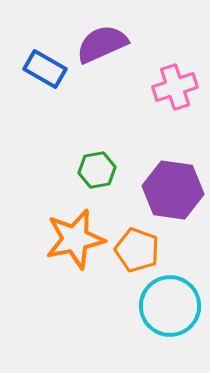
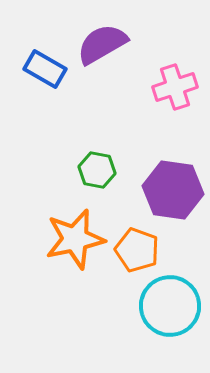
purple semicircle: rotated 6 degrees counterclockwise
green hexagon: rotated 21 degrees clockwise
